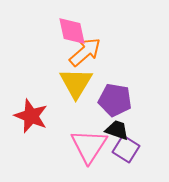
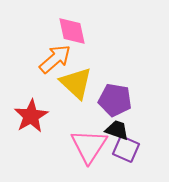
orange arrow: moved 30 px left, 7 px down
yellow triangle: rotated 18 degrees counterclockwise
red star: rotated 20 degrees clockwise
purple square: rotated 8 degrees counterclockwise
